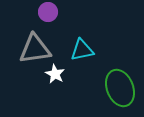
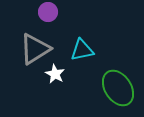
gray triangle: rotated 24 degrees counterclockwise
green ellipse: moved 2 px left; rotated 12 degrees counterclockwise
